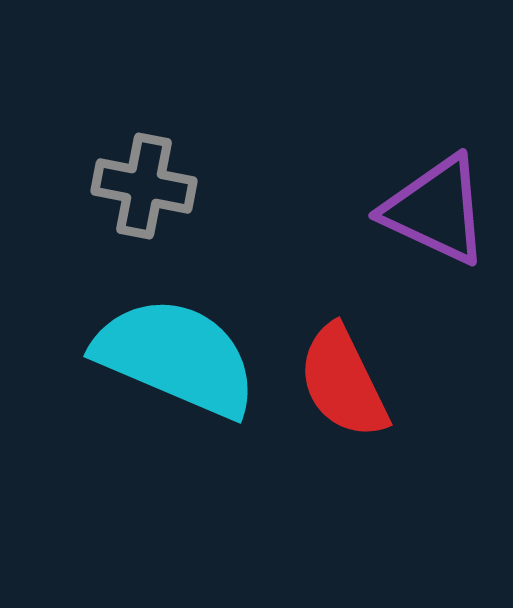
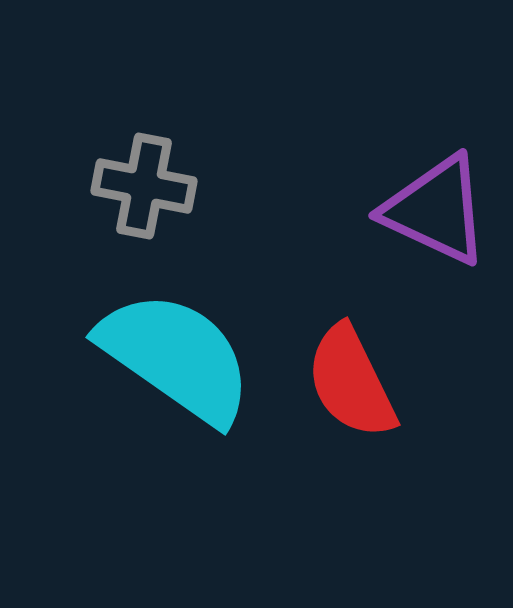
cyan semicircle: rotated 12 degrees clockwise
red semicircle: moved 8 px right
